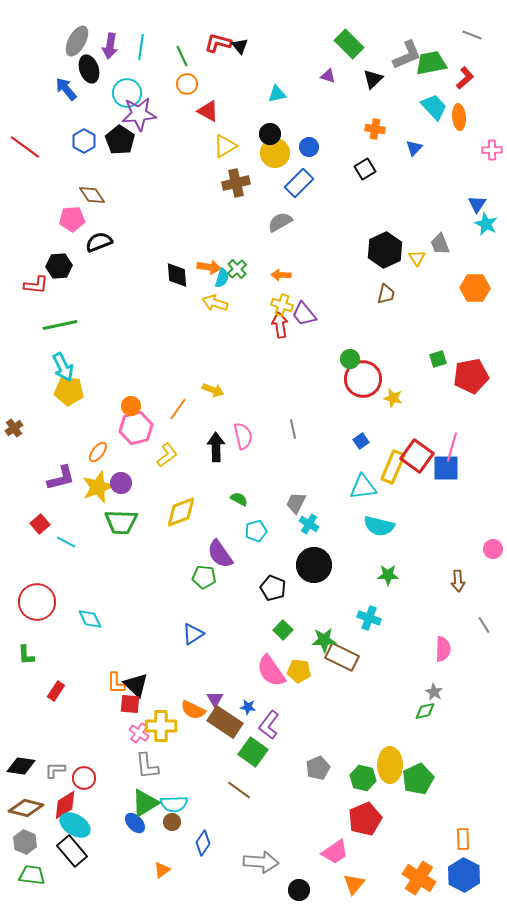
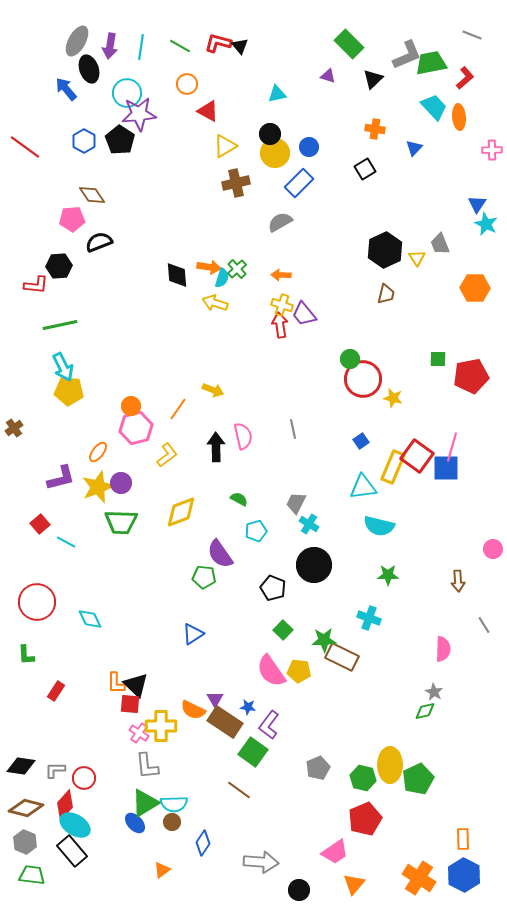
green line at (182, 56): moved 2 px left, 10 px up; rotated 35 degrees counterclockwise
green square at (438, 359): rotated 18 degrees clockwise
red diamond at (65, 805): rotated 16 degrees counterclockwise
